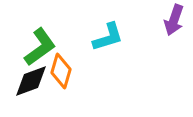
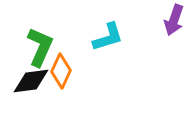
green L-shape: rotated 30 degrees counterclockwise
orange diamond: rotated 8 degrees clockwise
black diamond: rotated 12 degrees clockwise
